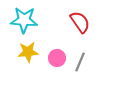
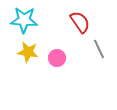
yellow star: rotated 15 degrees clockwise
gray line: moved 19 px right, 13 px up; rotated 48 degrees counterclockwise
